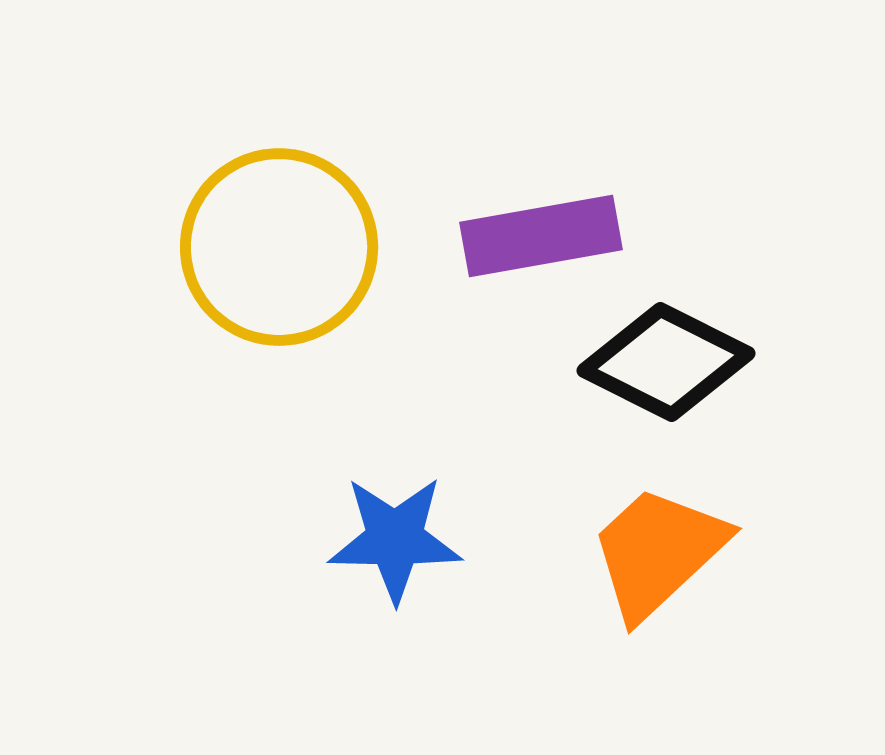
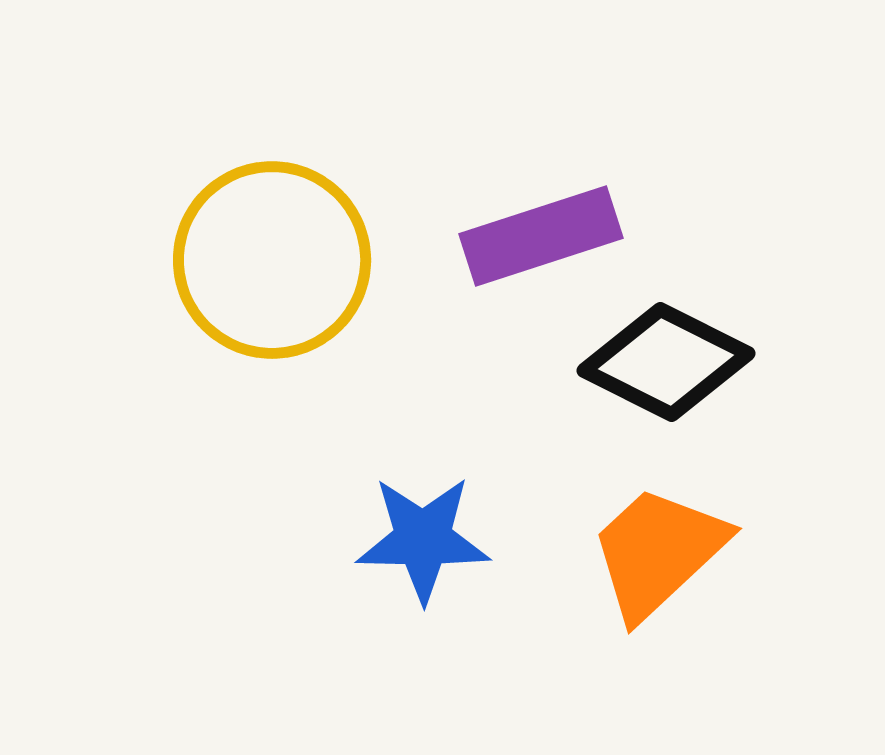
purple rectangle: rotated 8 degrees counterclockwise
yellow circle: moved 7 px left, 13 px down
blue star: moved 28 px right
